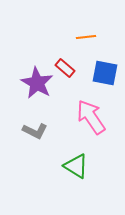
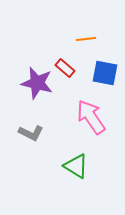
orange line: moved 2 px down
purple star: rotated 16 degrees counterclockwise
gray L-shape: moved 4 px left, 2 px down
